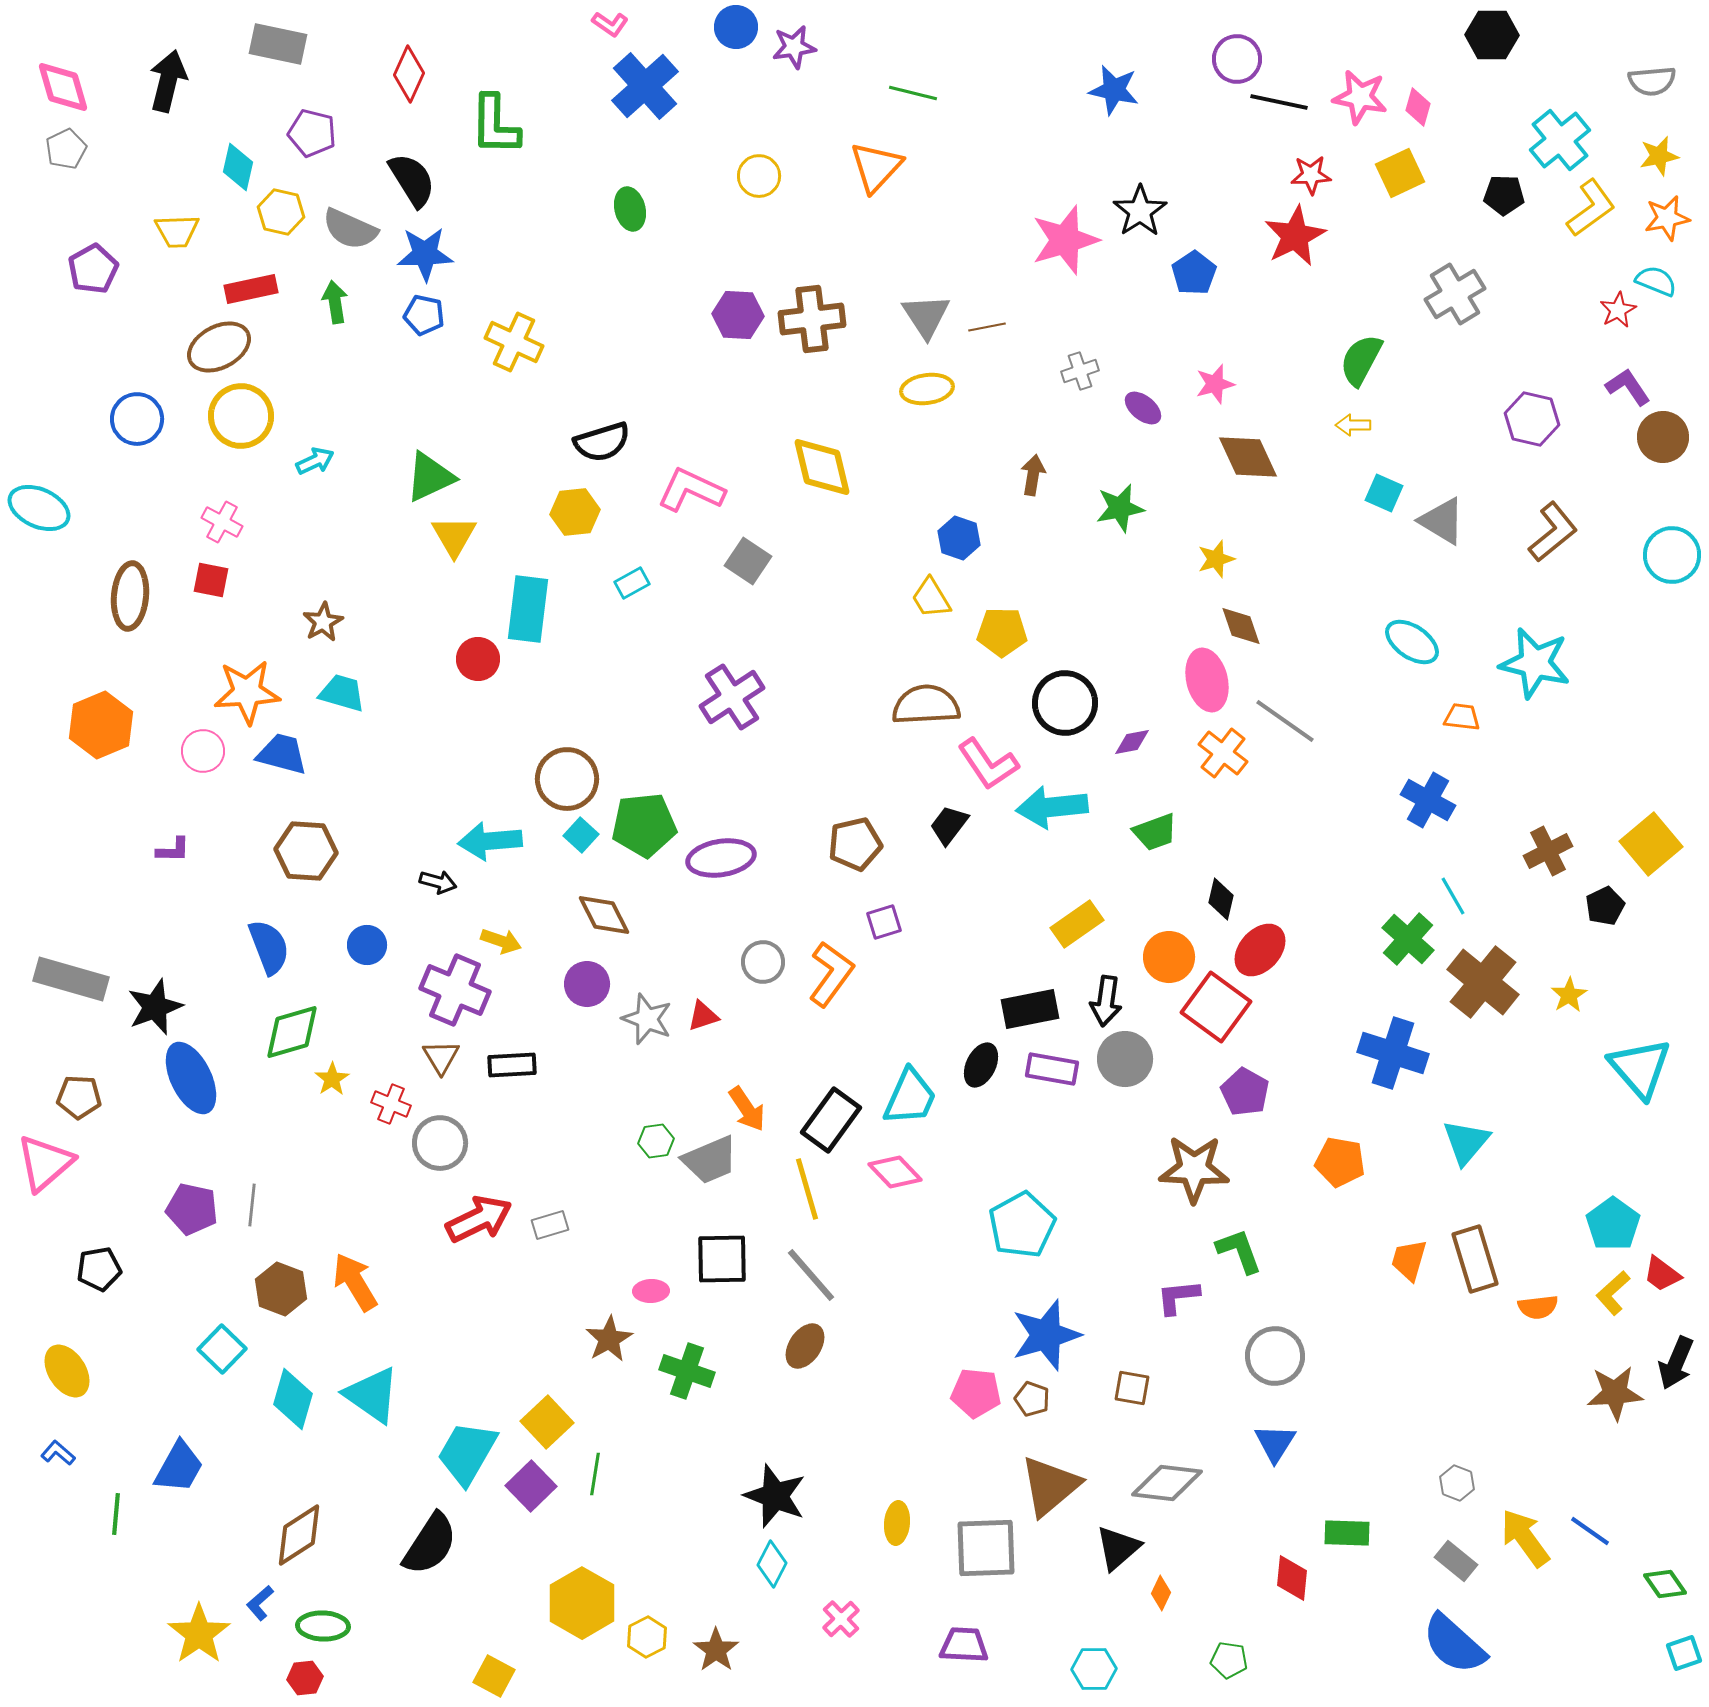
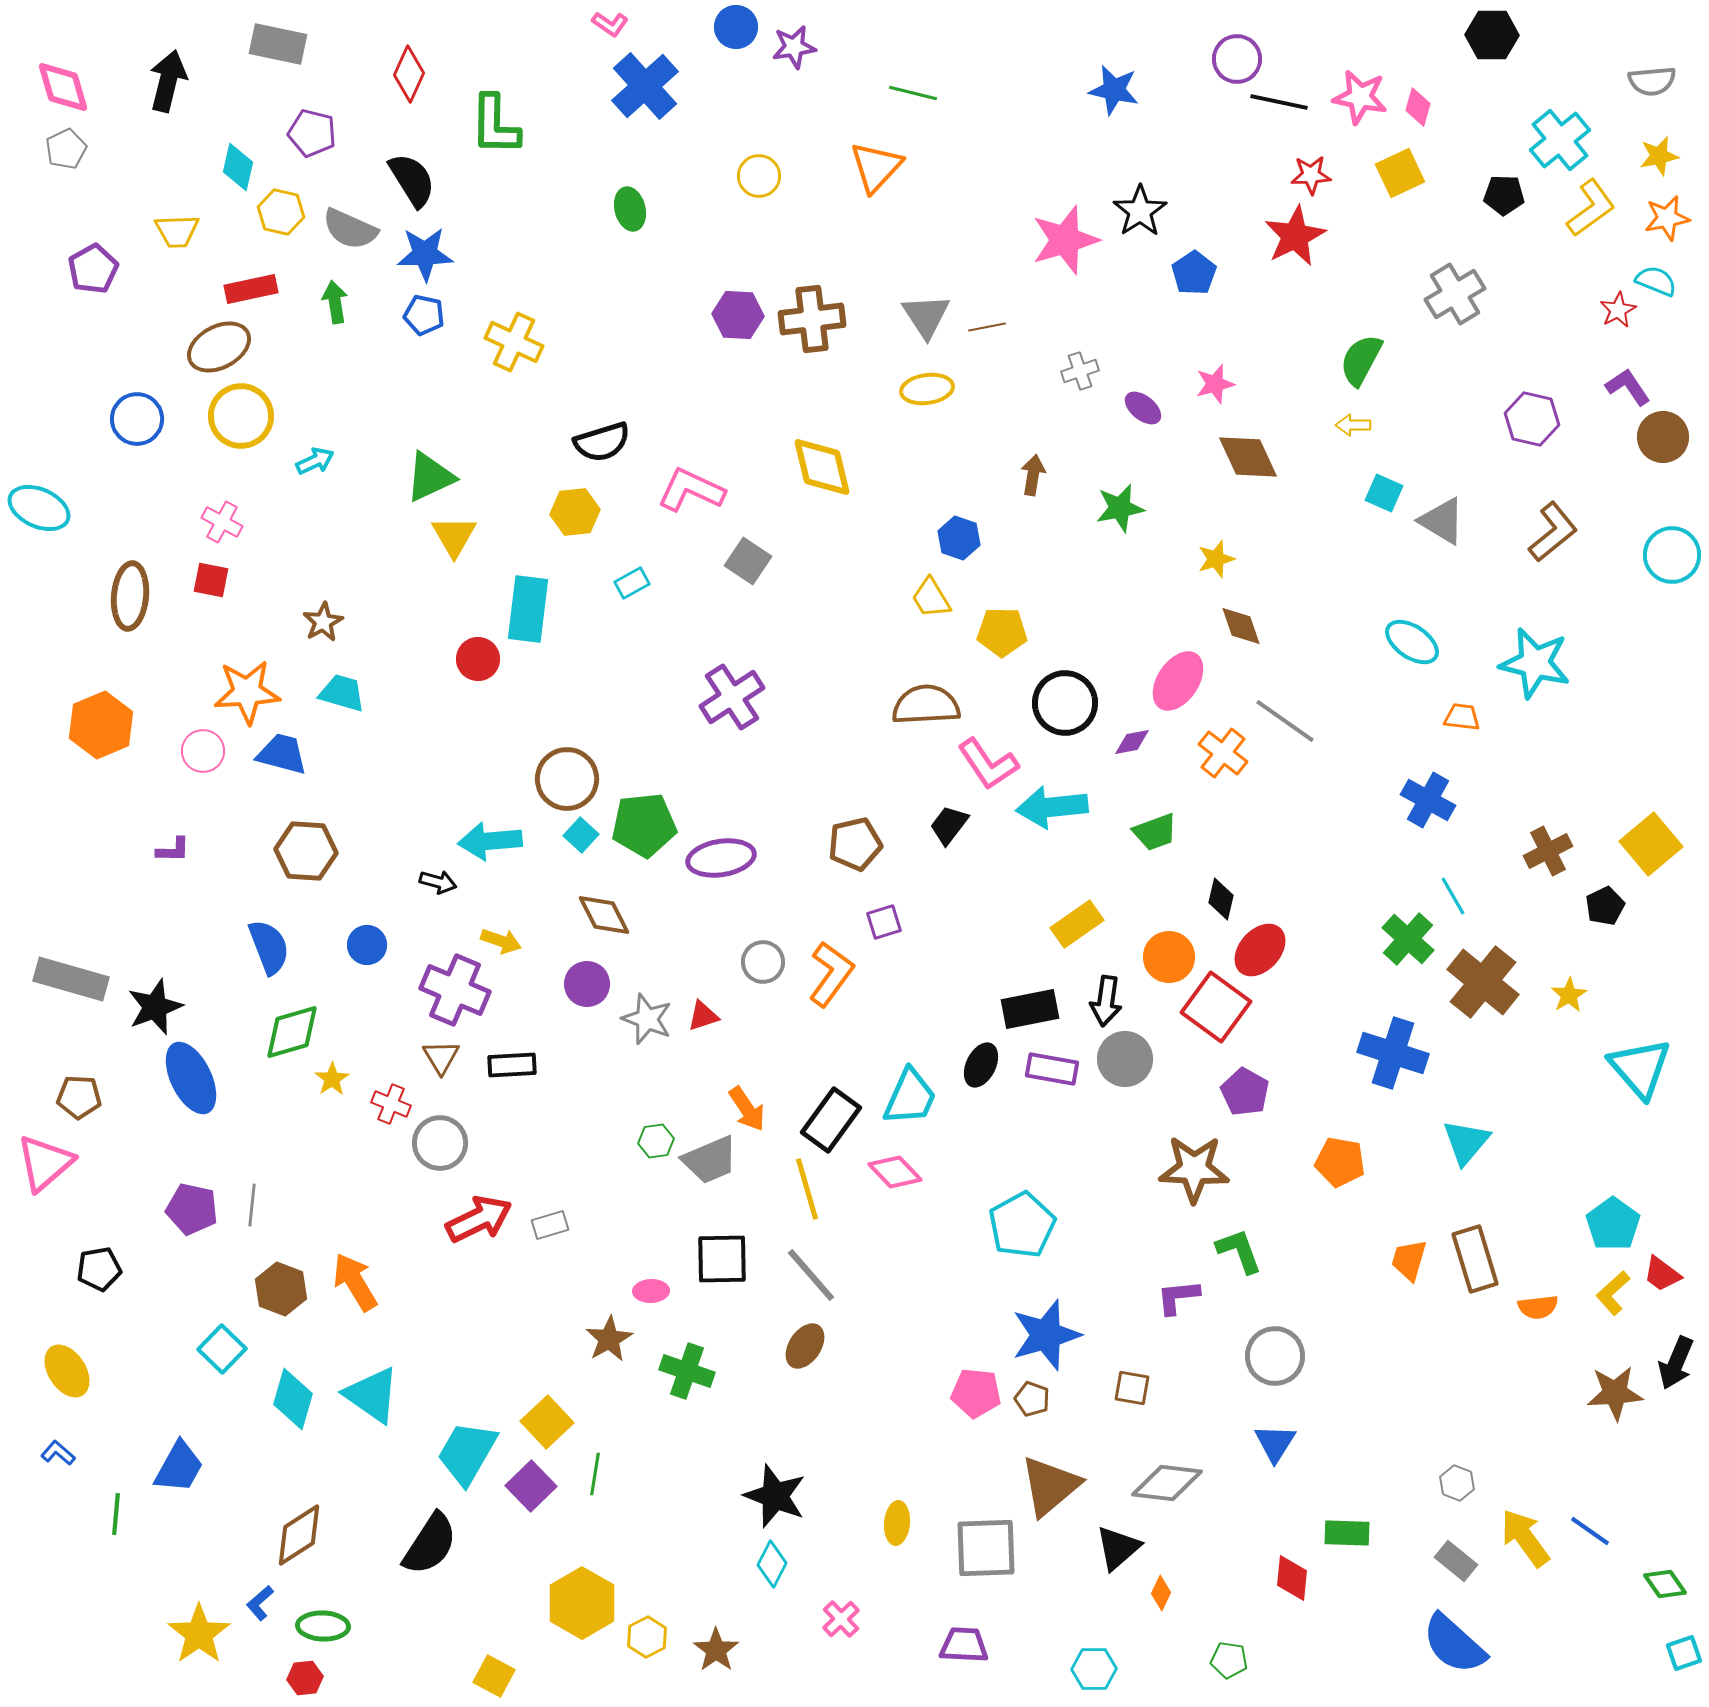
pink ellipse at (1207, 680): moved 29 px left, 1 px down; rotated 48 degrees clockwise
